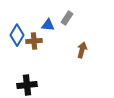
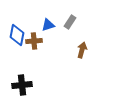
gray rectangle: moved 3 px right, 4 px down
blue triangle: rotated 24 degrees counterclockwise
blue diamond: rotated 20 degrees counterclockwise
black cross: moved 5 px left
